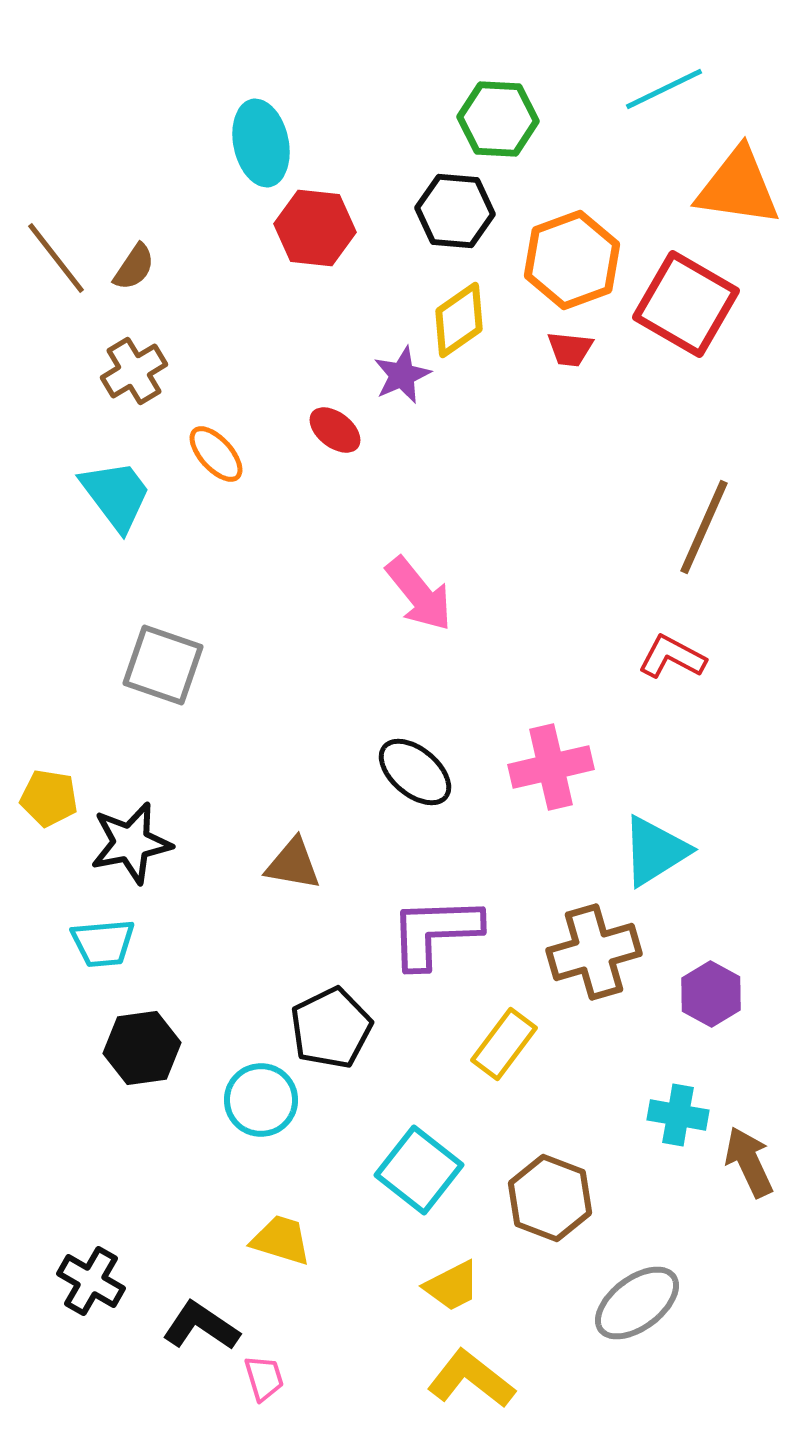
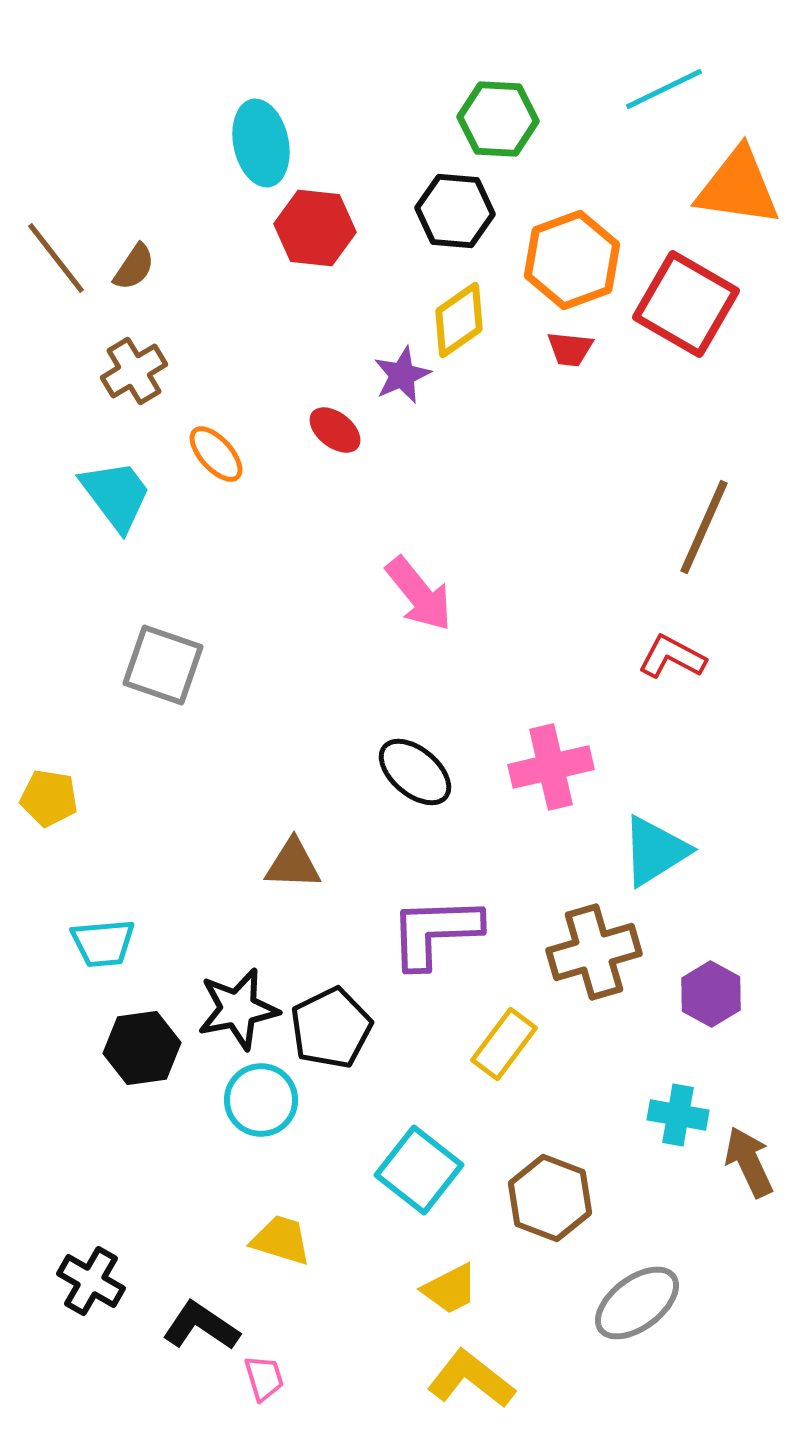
black star at (131, 843): moved 107 px right, 166 px down
brown triangle at (293, 864): rotated 8 degrees counterclockwise
yellow trapezoid at (452, 1286): moved 2 px left, 3 px down
